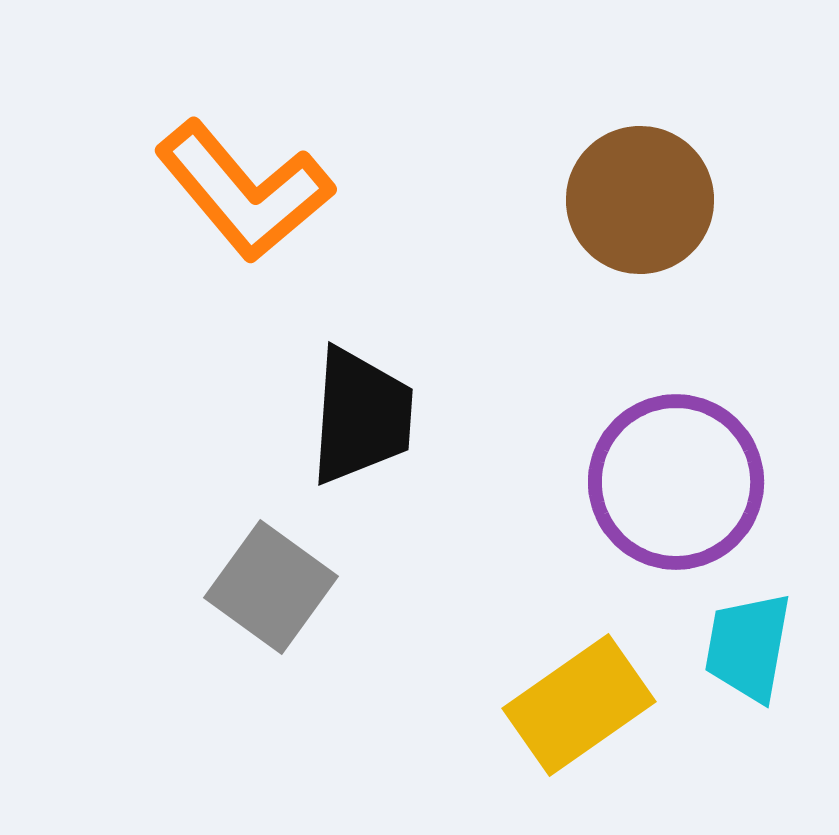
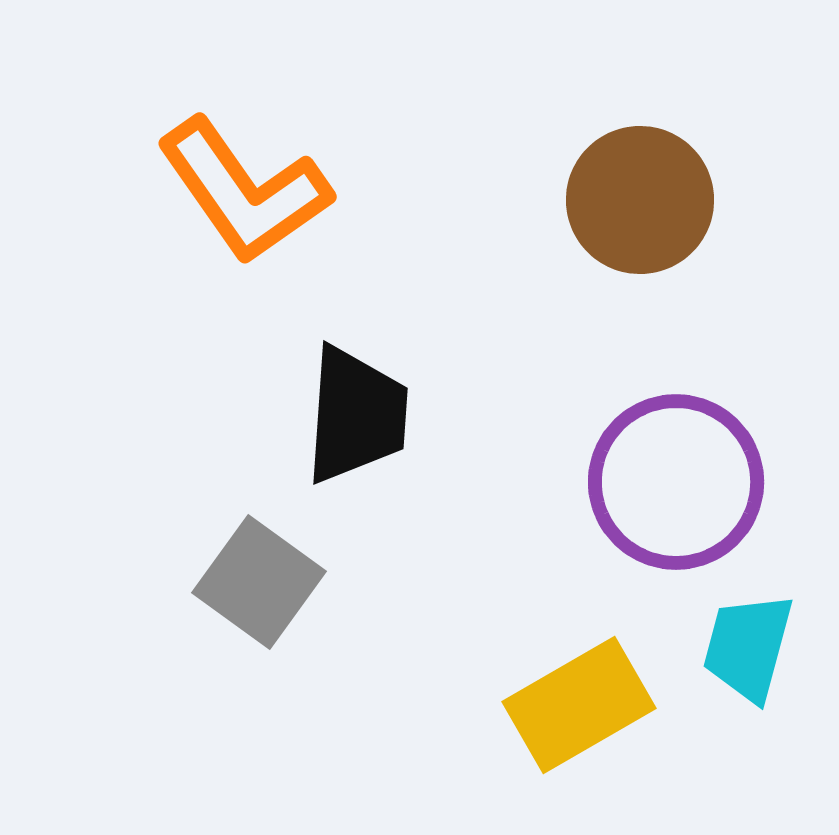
orange L-shape: rotated 5 degrees clockwise
black trapezoid: moved 5 px left, 1 px up
gray square: moved 12 px left, 5 px up
cyan trapezoid: rotated 5 degrees clockwise
yellow rectangle: rotated 5 degrees clockwise
